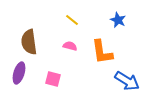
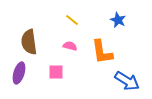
pink square: moved 3 px right, 7 px up; rotated 14 degrees counterclockwise
